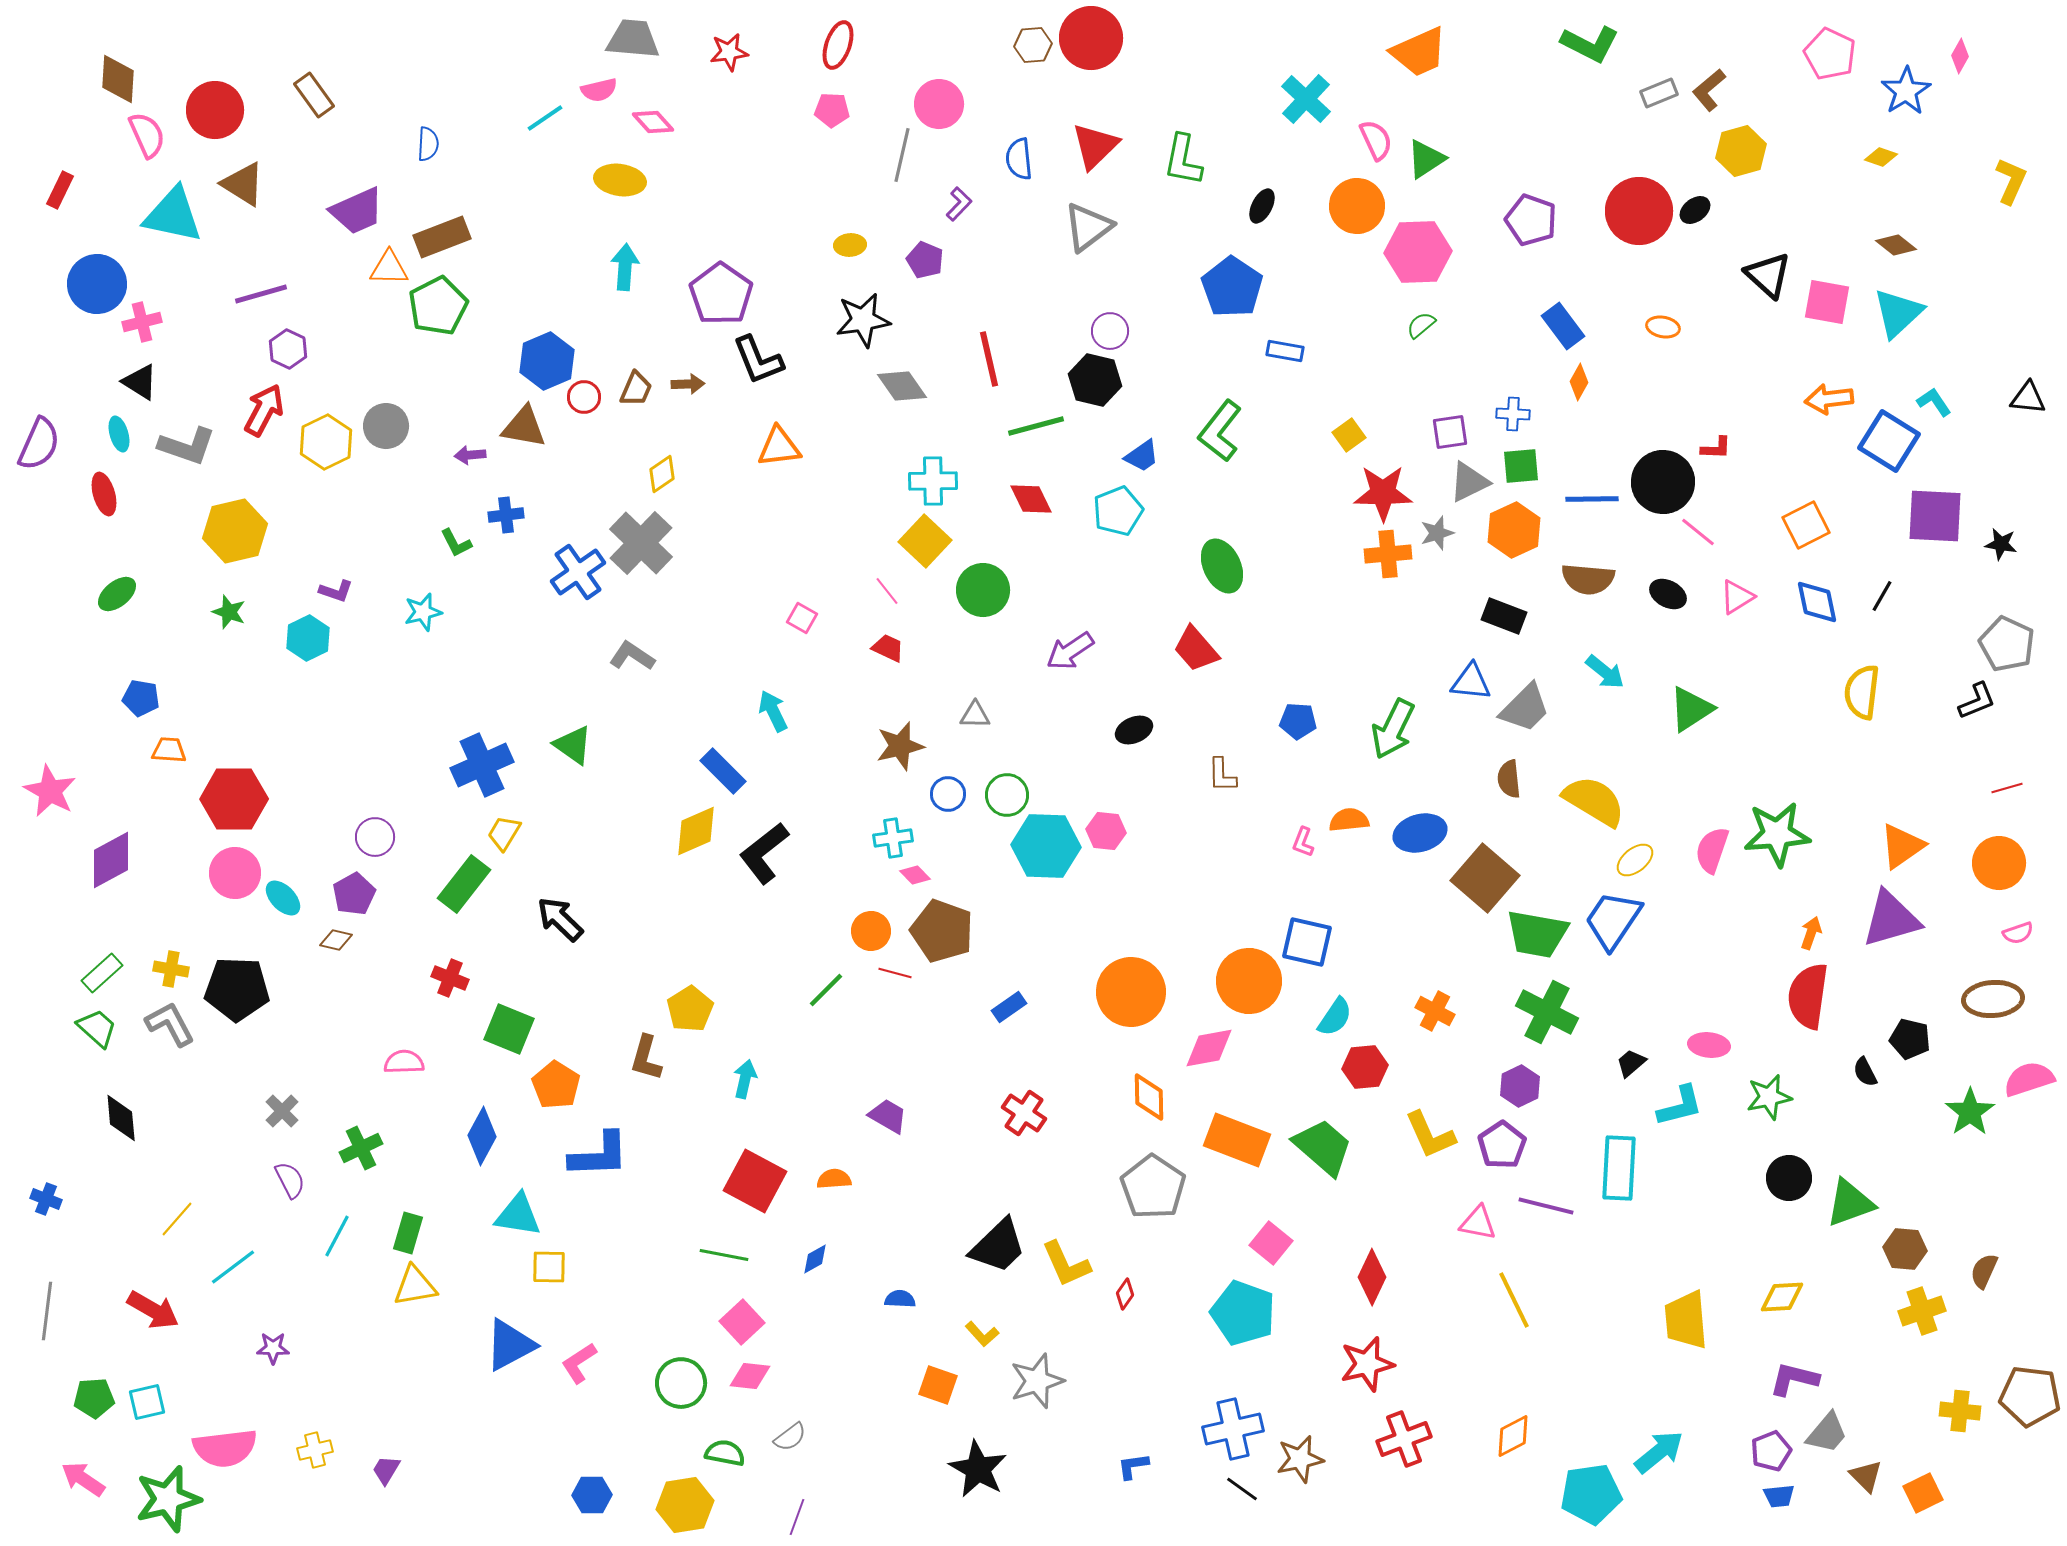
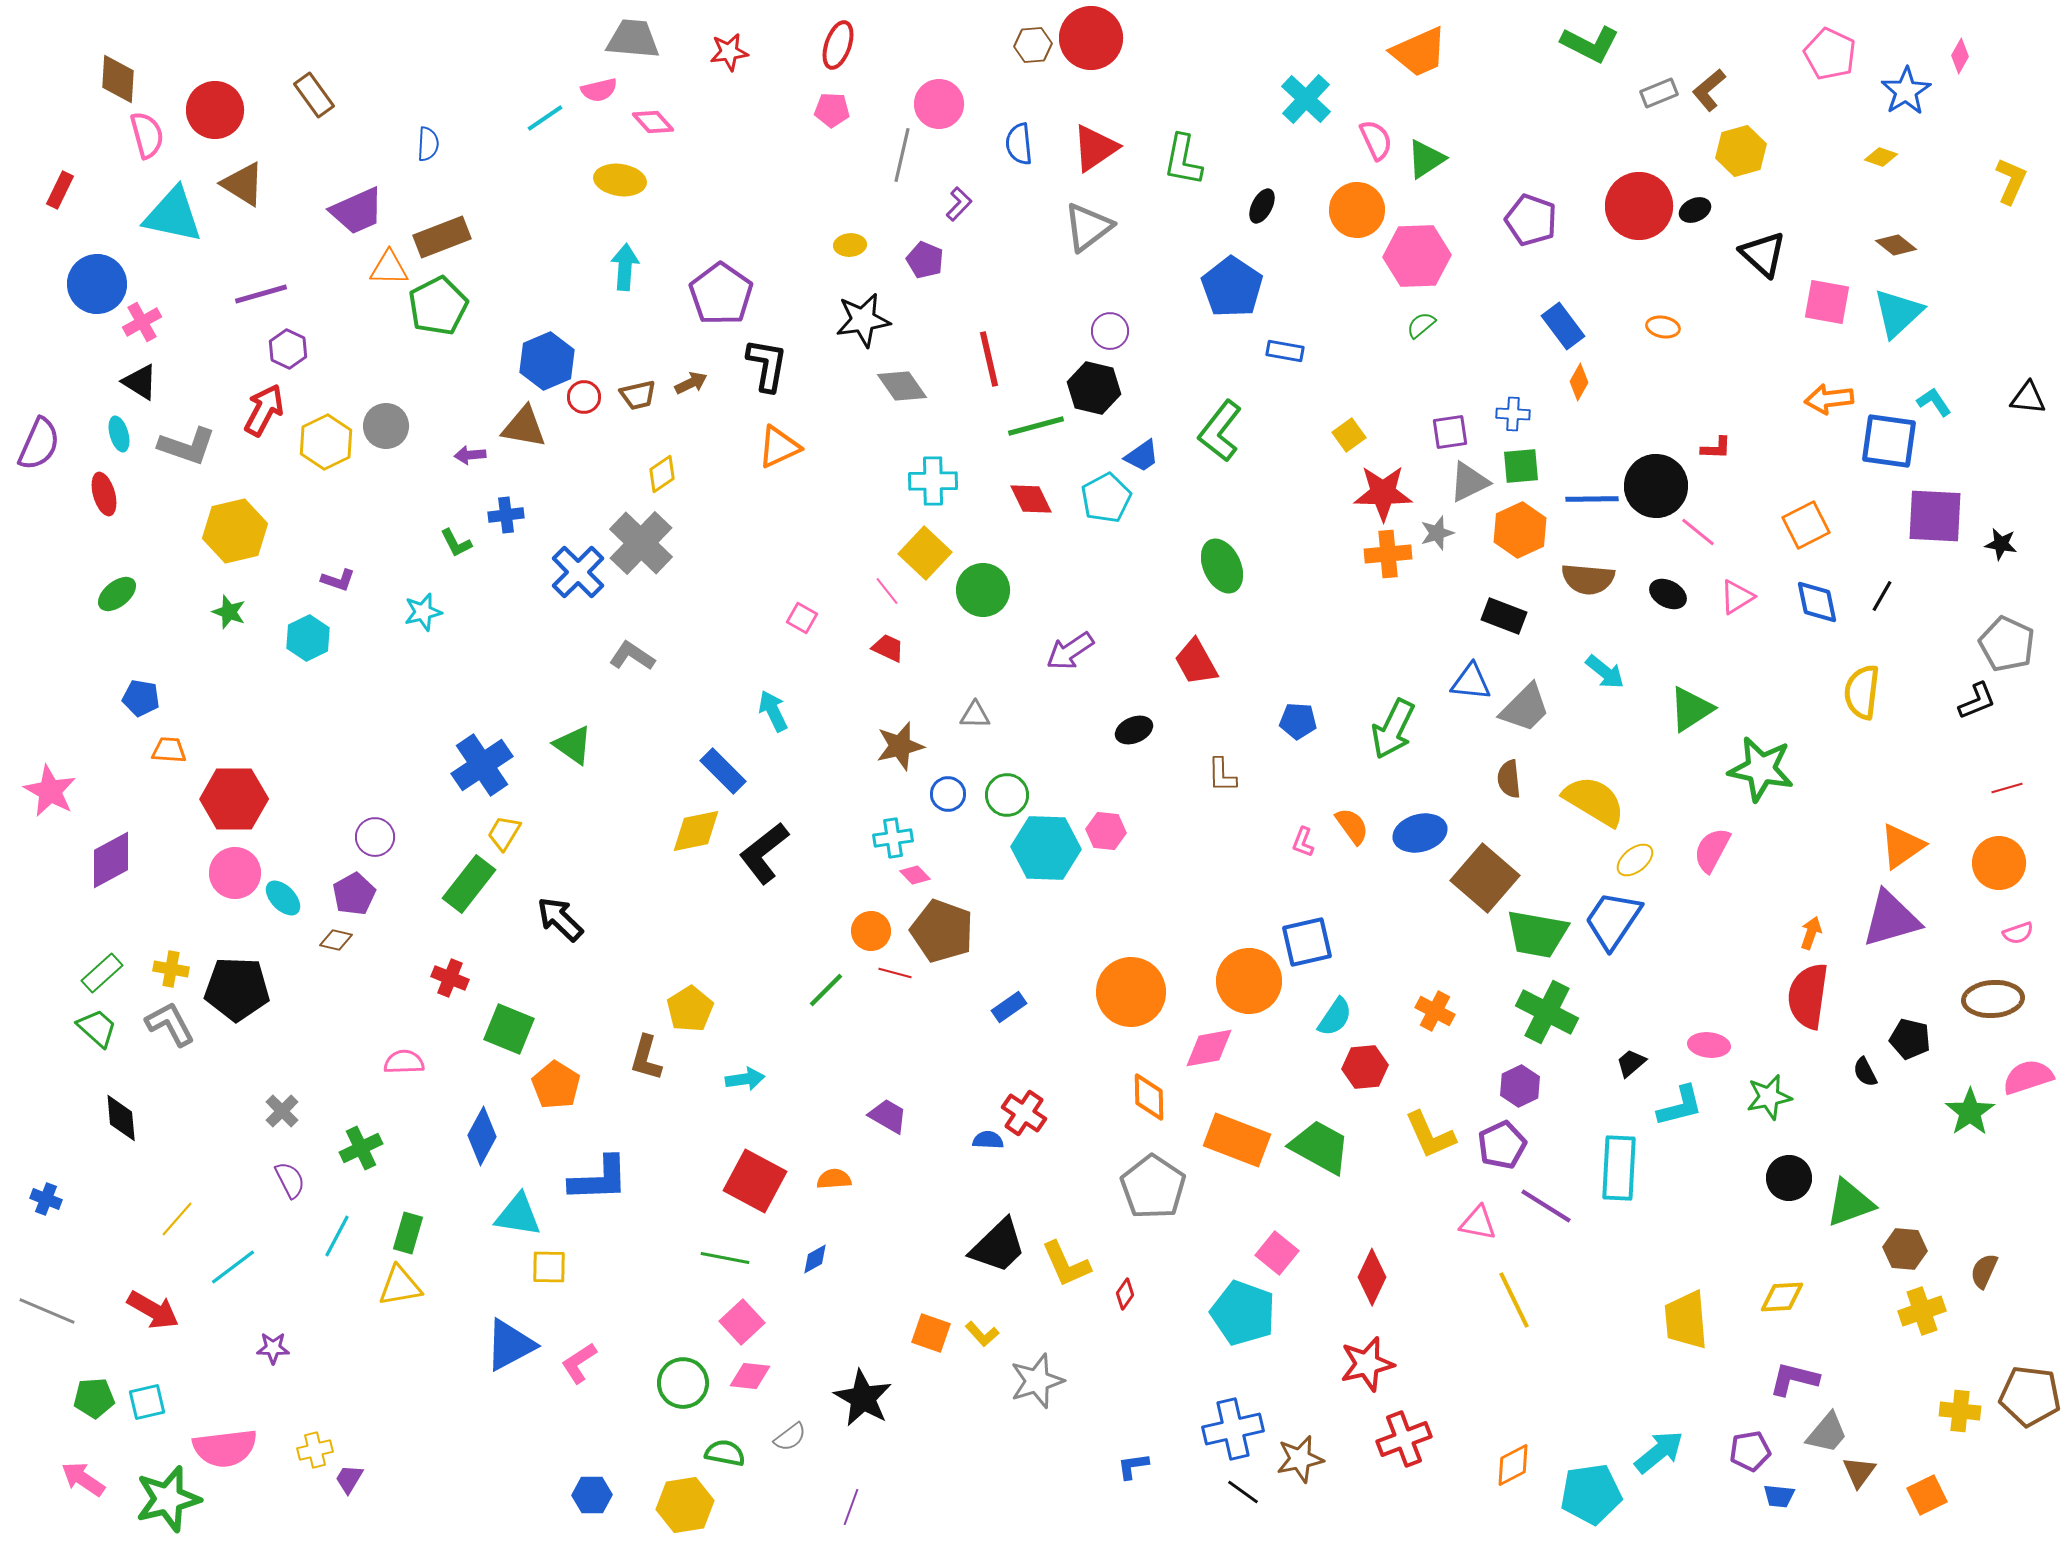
pink semicircle at (147, 135): rotated 9 degrees clockwise
red triangle at (1095, 146): moved 2 px down; rotated 10 degrees clockwise
blue semicircle at (1019, 159): moved 15 px up
orange circle at (1357, 206): moved 4 px down
black ellipse at (1695, 210): rotated 12 degrees clockwise
red circle at (1639, 211): moved 5 px up
pink hexagon at (1418, 252): moved 1 px left, 4 px down
black triangle at (1768, 275): moved 5 px left, 21 px up
pink cross at (142, 322): rotated 15 degrees counterclockwise
black L-shape at (758, 360): moved 9 px right, 5 px down; rotated 148 degrees counterclockwise
black hexagon at (1095, 380): moved 1 px left, 8 px down
brown arrow at (688, 384): moved 3 px right, 1 px up; rotated 24 degrees counterclockwise
brown trapezoid at (636, 389): moved 2 px right, 6 px down; rotated 54 degrees clockwise
blue square at (1889, 441): rotated 24 degrees counterclockwise
orange triangle at (779, 447): rotated 18 degrees counterclockwise
black circle at (1663, 482): moved 7 px left, 4 px down
cyan pentagon at (1118, 511): moved 12 px left, 13 px up; rotated 6 degrees counterclockwise
orange hexagon at (1514, 530): moved 6 px right
yellow square at (925, 541): moved 12 px down
blue cross at (578, 572): rotated 10 degrees counterclockwise
purple L-shape at (336, 591): moved 2 px right, 11 px up
red trapezoid at (1196, 649): moved 13 px down; rotated 12 degrees clockwise
blue cross at (482, 765): rotated 10 degrees counterclockwise
orange semicircle at (1349, 820): moved 3 px right, 6 px down; rotated 60 degrees clockwise
yellow diamond at (696, 831): rotated 12 degrees clockwise
green star at (1777, 834): moved 16 px left, 65 px up; rotated 16 degrees clockwise
cyan hexagon at (1046, 846): moved 2 px down
pink semicircle at (1712, 850): rotated 9 degrees clockwise
green rectangle at (464, 884): moved 5 px right
blue square at (1307, 942): rotated 26 degrees counterclockwise
cyan arrow at (745, 1079): rotated 69 degrees clockwise
pink semicircle at (2029, 1079): moved 1 px left, 2 px up
purple pentagon at (1502, 1145): rotated 9 degrees clockwise
green trapezoid at (1323, 1147): moved 3 px left; rotated 12 degrees counterclockwise
blue L-shape at (599, 1155): moved 24 px down
purple line at (1546, 1206): rotated 18 degrees clockwise
pink square at (1271, 1243): moved 6 px right, 10 px down
green line at (724, 1255): moved 1 px right, 3 px down
yellow triangle at (415, 1286): moved 15 px left
blue semicircle at (900, 1299): moved 88 px right, 159 px up
gray line at (47, 1311): rotated 74 degrees counterclockwise
green circle at (681, 1383): moved 2 px right
orange square at (938, 1385): moved 7 px left, 52 px up
orange diamond at (1513, 1436): moved 29 px down
purple pentagon at (1771, 1451): moved 21 px left; rotated 12 degrees clockwise
black star at (978, 1469): moved 115 px left, 71 px up
purple trapezoid at (386, 1470): moved 37 px left, 9 px down
brown triangle at (1866, 1476): moved 7 px left, 4 px up; rotated 21 degrees clockwise
black line at (1242, 1489): moved 1 px right, 3 px down
orange square at (1923, 1493): moved 4 px right, 2 px down
blue trapezoid at (1779, 1496): rotated 12 degrees clockwise
purple line at (797, 1517): moved 54 px right, 10 px up
